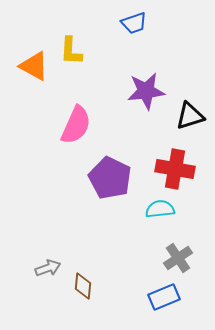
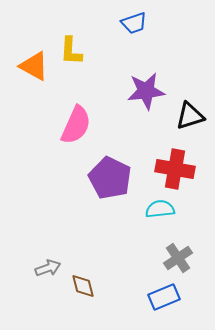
brown diamond: rotated 20 degrees counterclockwise
